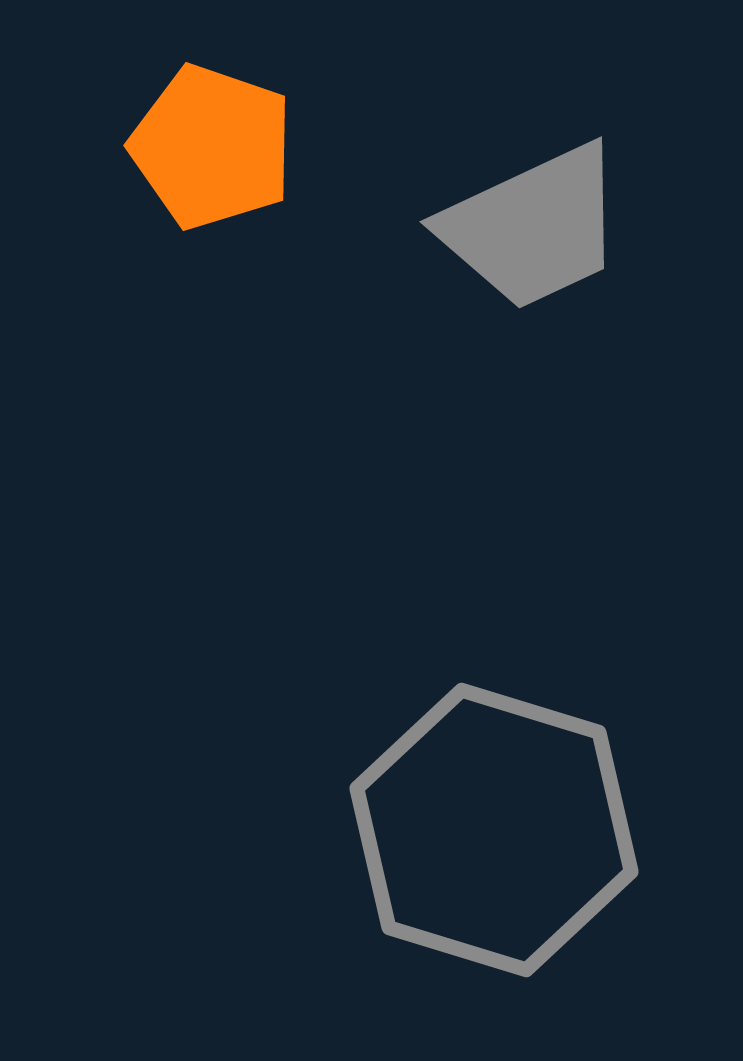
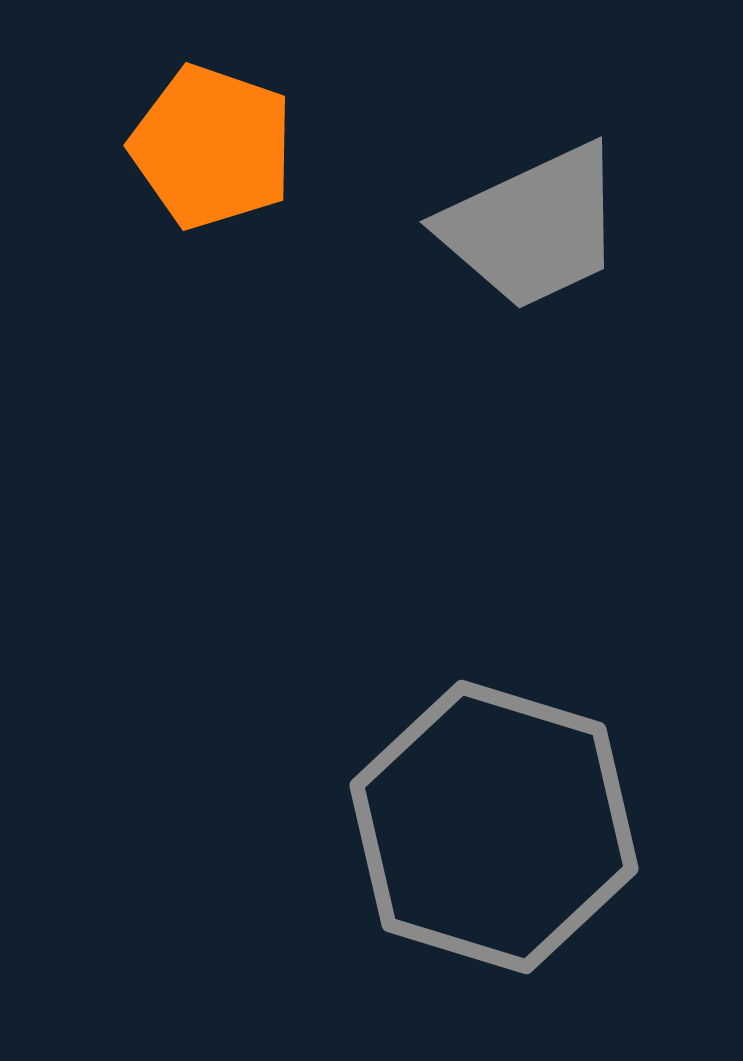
gray hexagon: moved 3 px up
